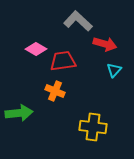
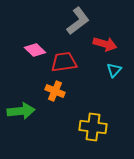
gray L-shape: rotated 100 degrees clockwise
pink diamond: moved 1 px left, 1 px down; rotated 15 degrees clockwise
red trapezoid: moved 1 px right, 1 px down
green arrow: moved 2 px right, 2 px up
